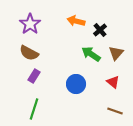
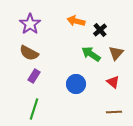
brown line: moved 1 px left, 1 px down; rotated 21 degrees counterclockwise
